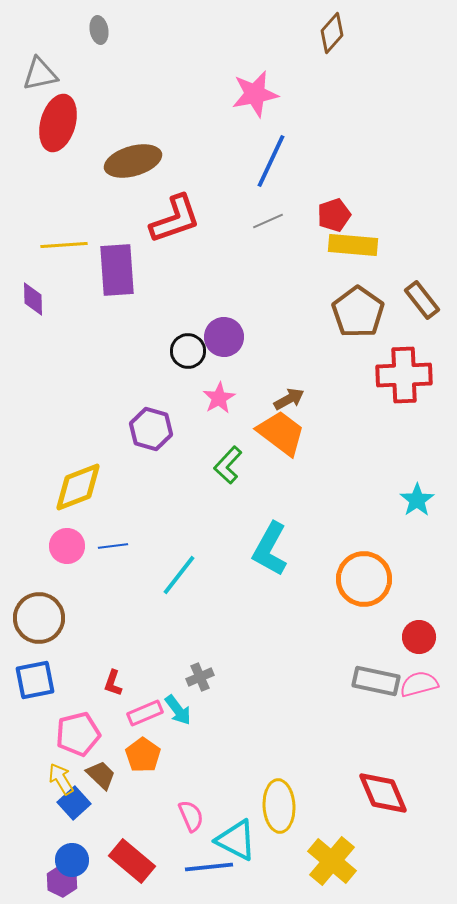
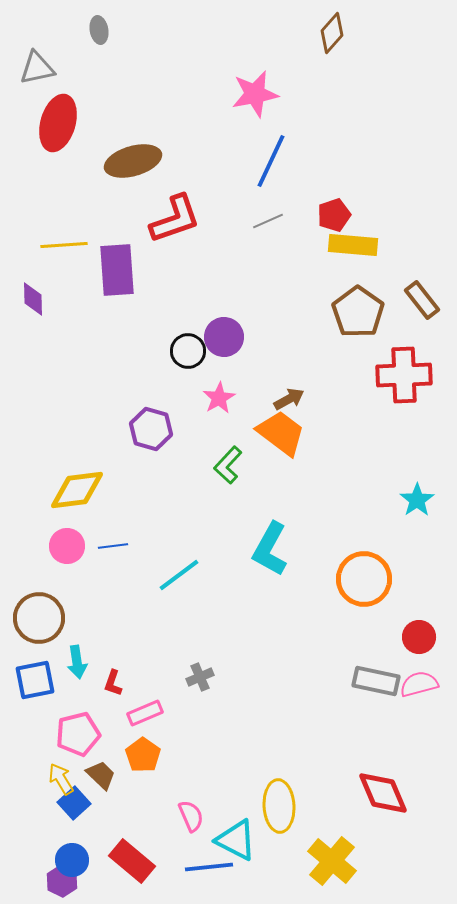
gray triangle at (40, 74): moved 3 px left, 6 px up
yellow diamond at (78, 487): moved 1 px left, 3 px down; rotated 14 degrees clockwise
cyan line at (179, 575): rotated 15 degrees clockwise
cyan arrow at (178, 710): moved 101 px left, 48 px up; rotated 28 degrees clockwise
